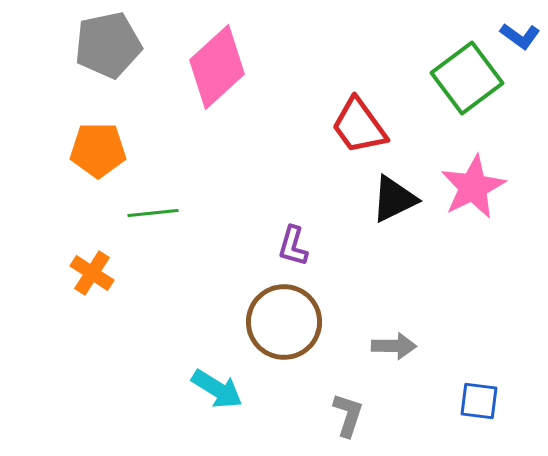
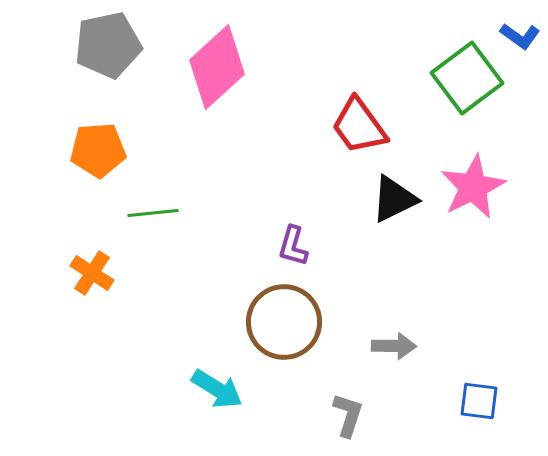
orange pentagon: rotated 4 degrees counterclockwise
